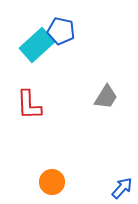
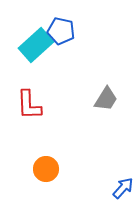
cyan rectangle: moved 1 px left
gray trapezoid: moved 2 px down
orange circle: moved 6 px left, 13 px up
blue arrow: moved 1 px right
